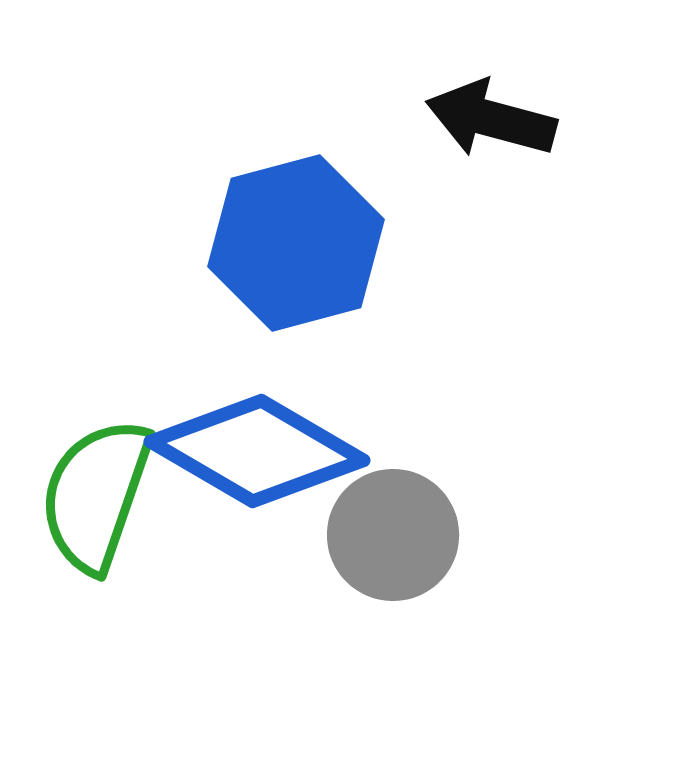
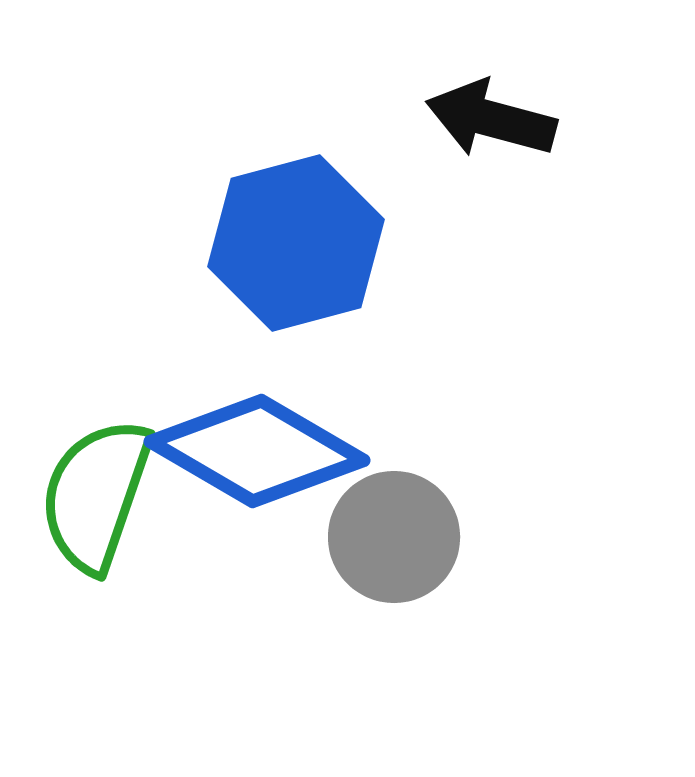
gray circle: moved 1 px right, 2 px down
